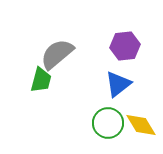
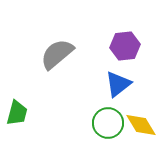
green trapezoid: moved 24 px left, 33 px down
